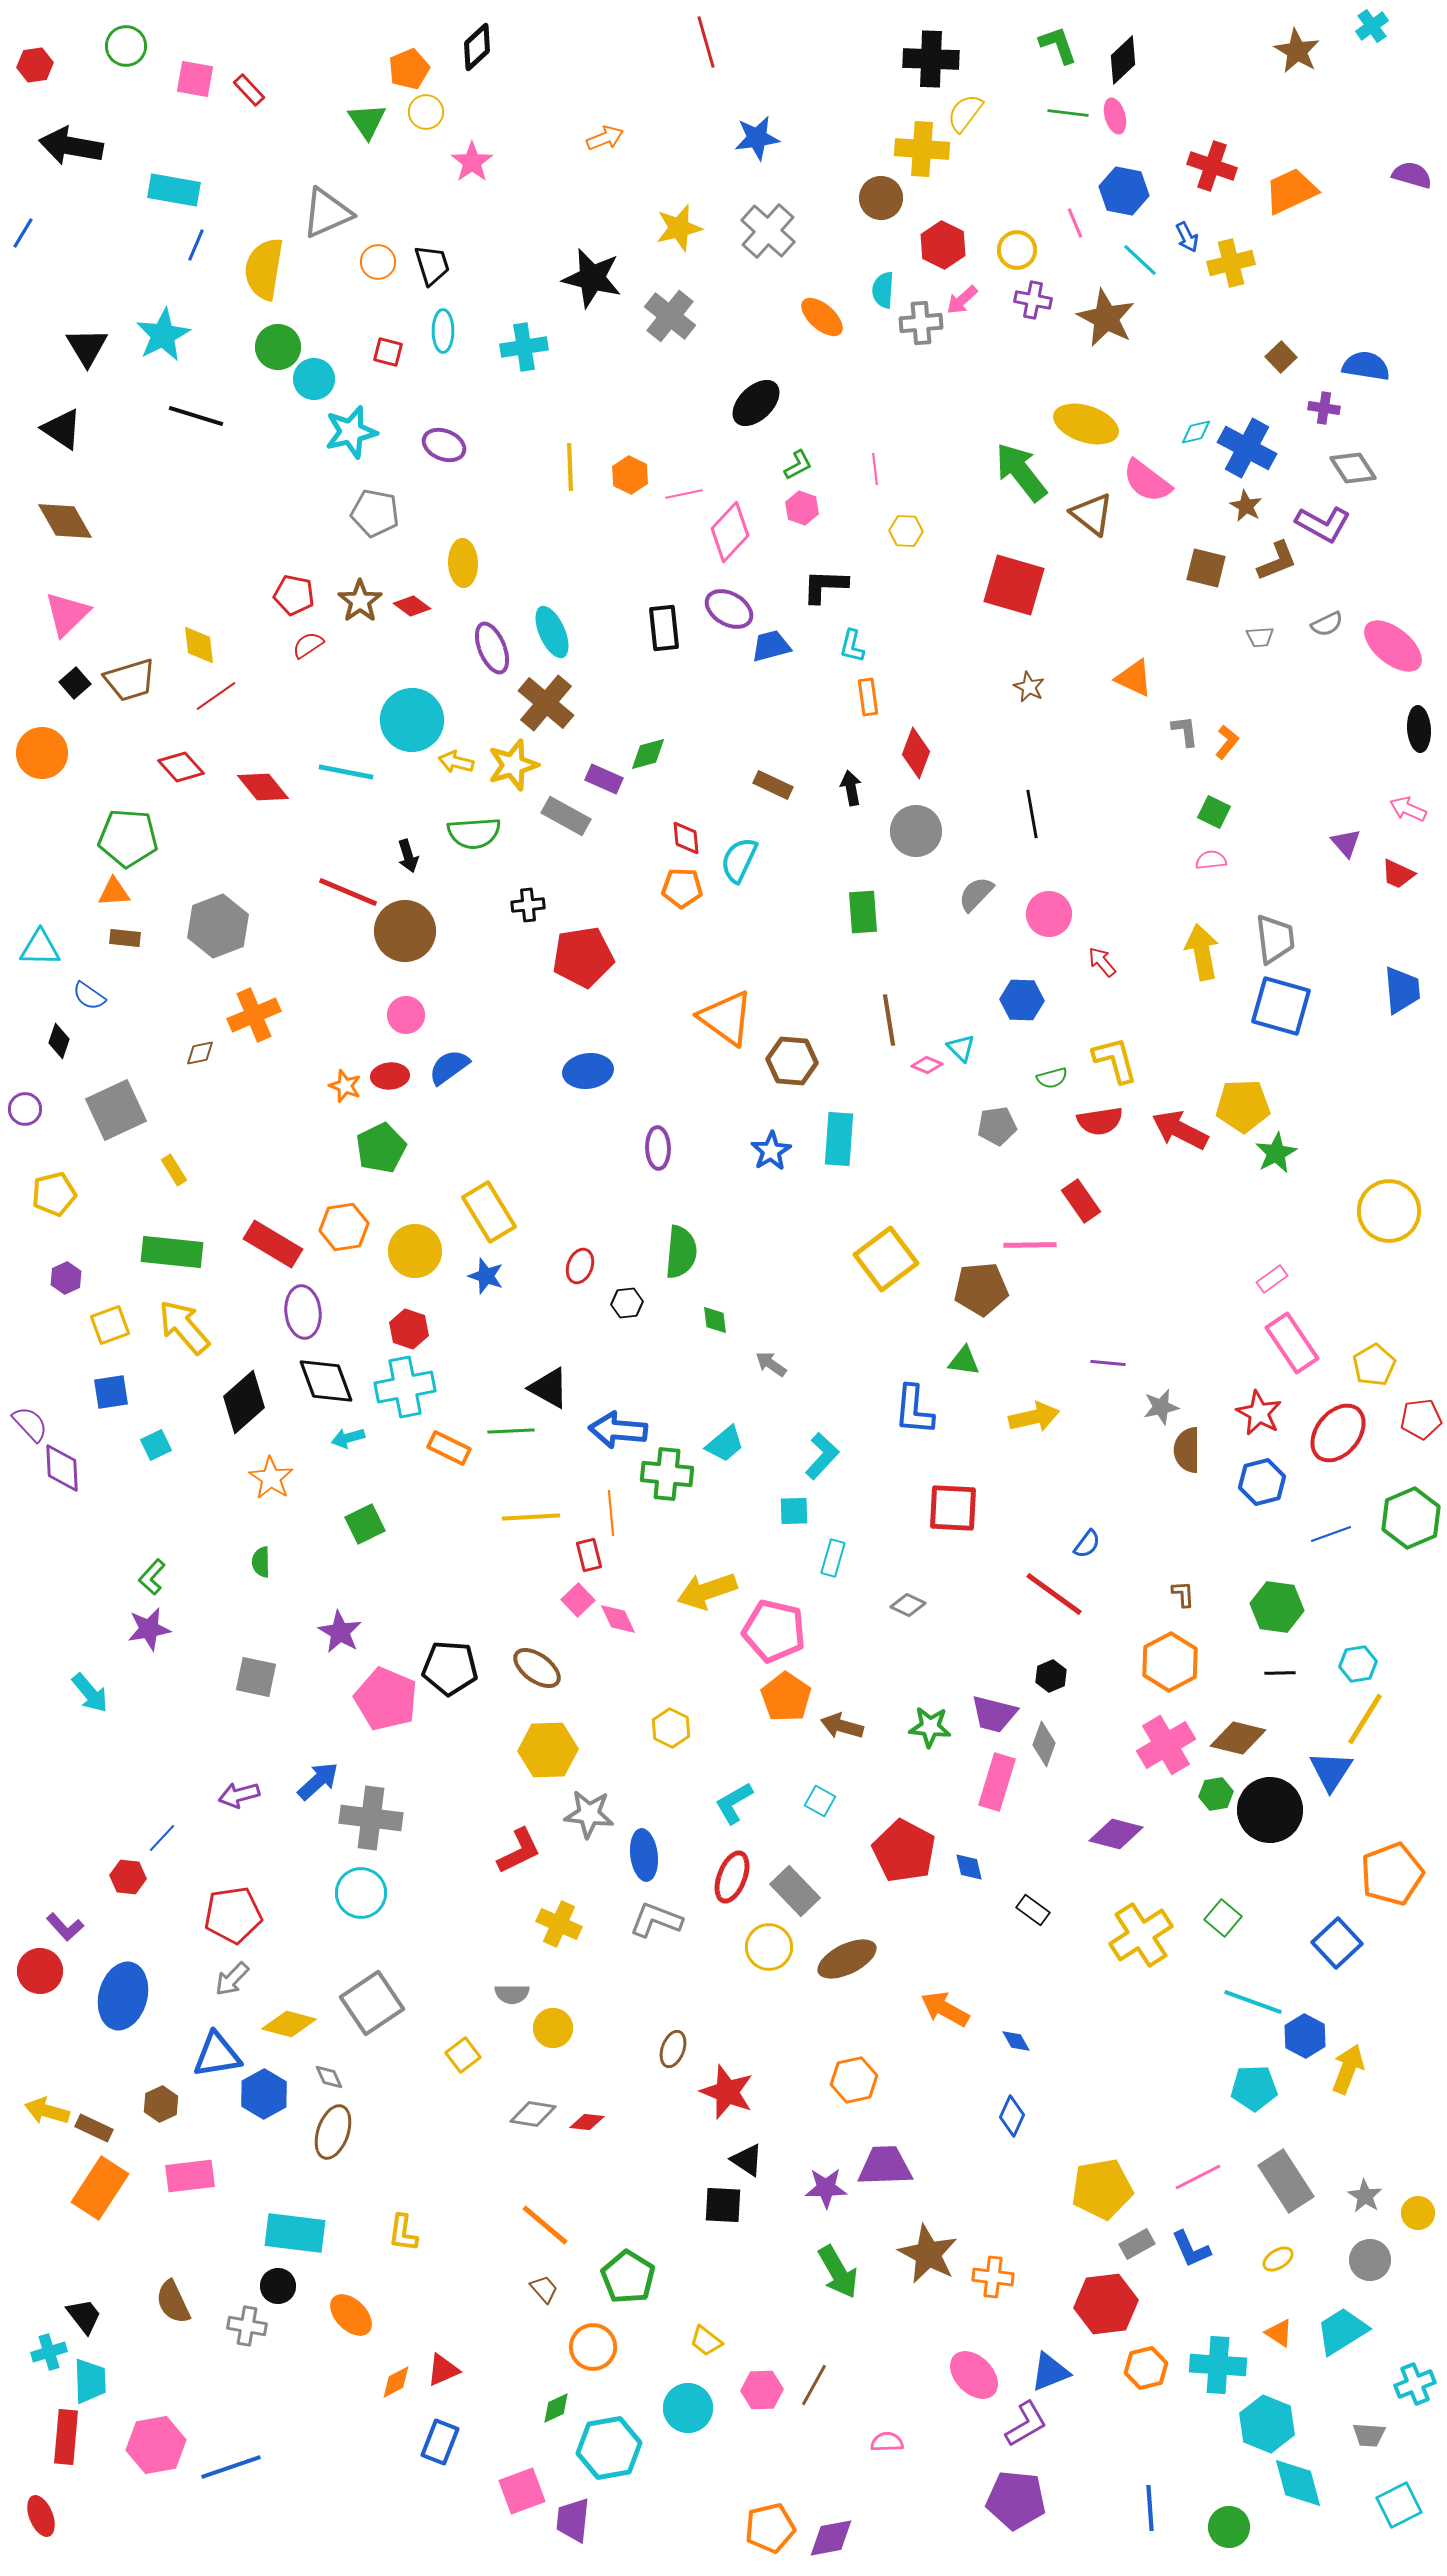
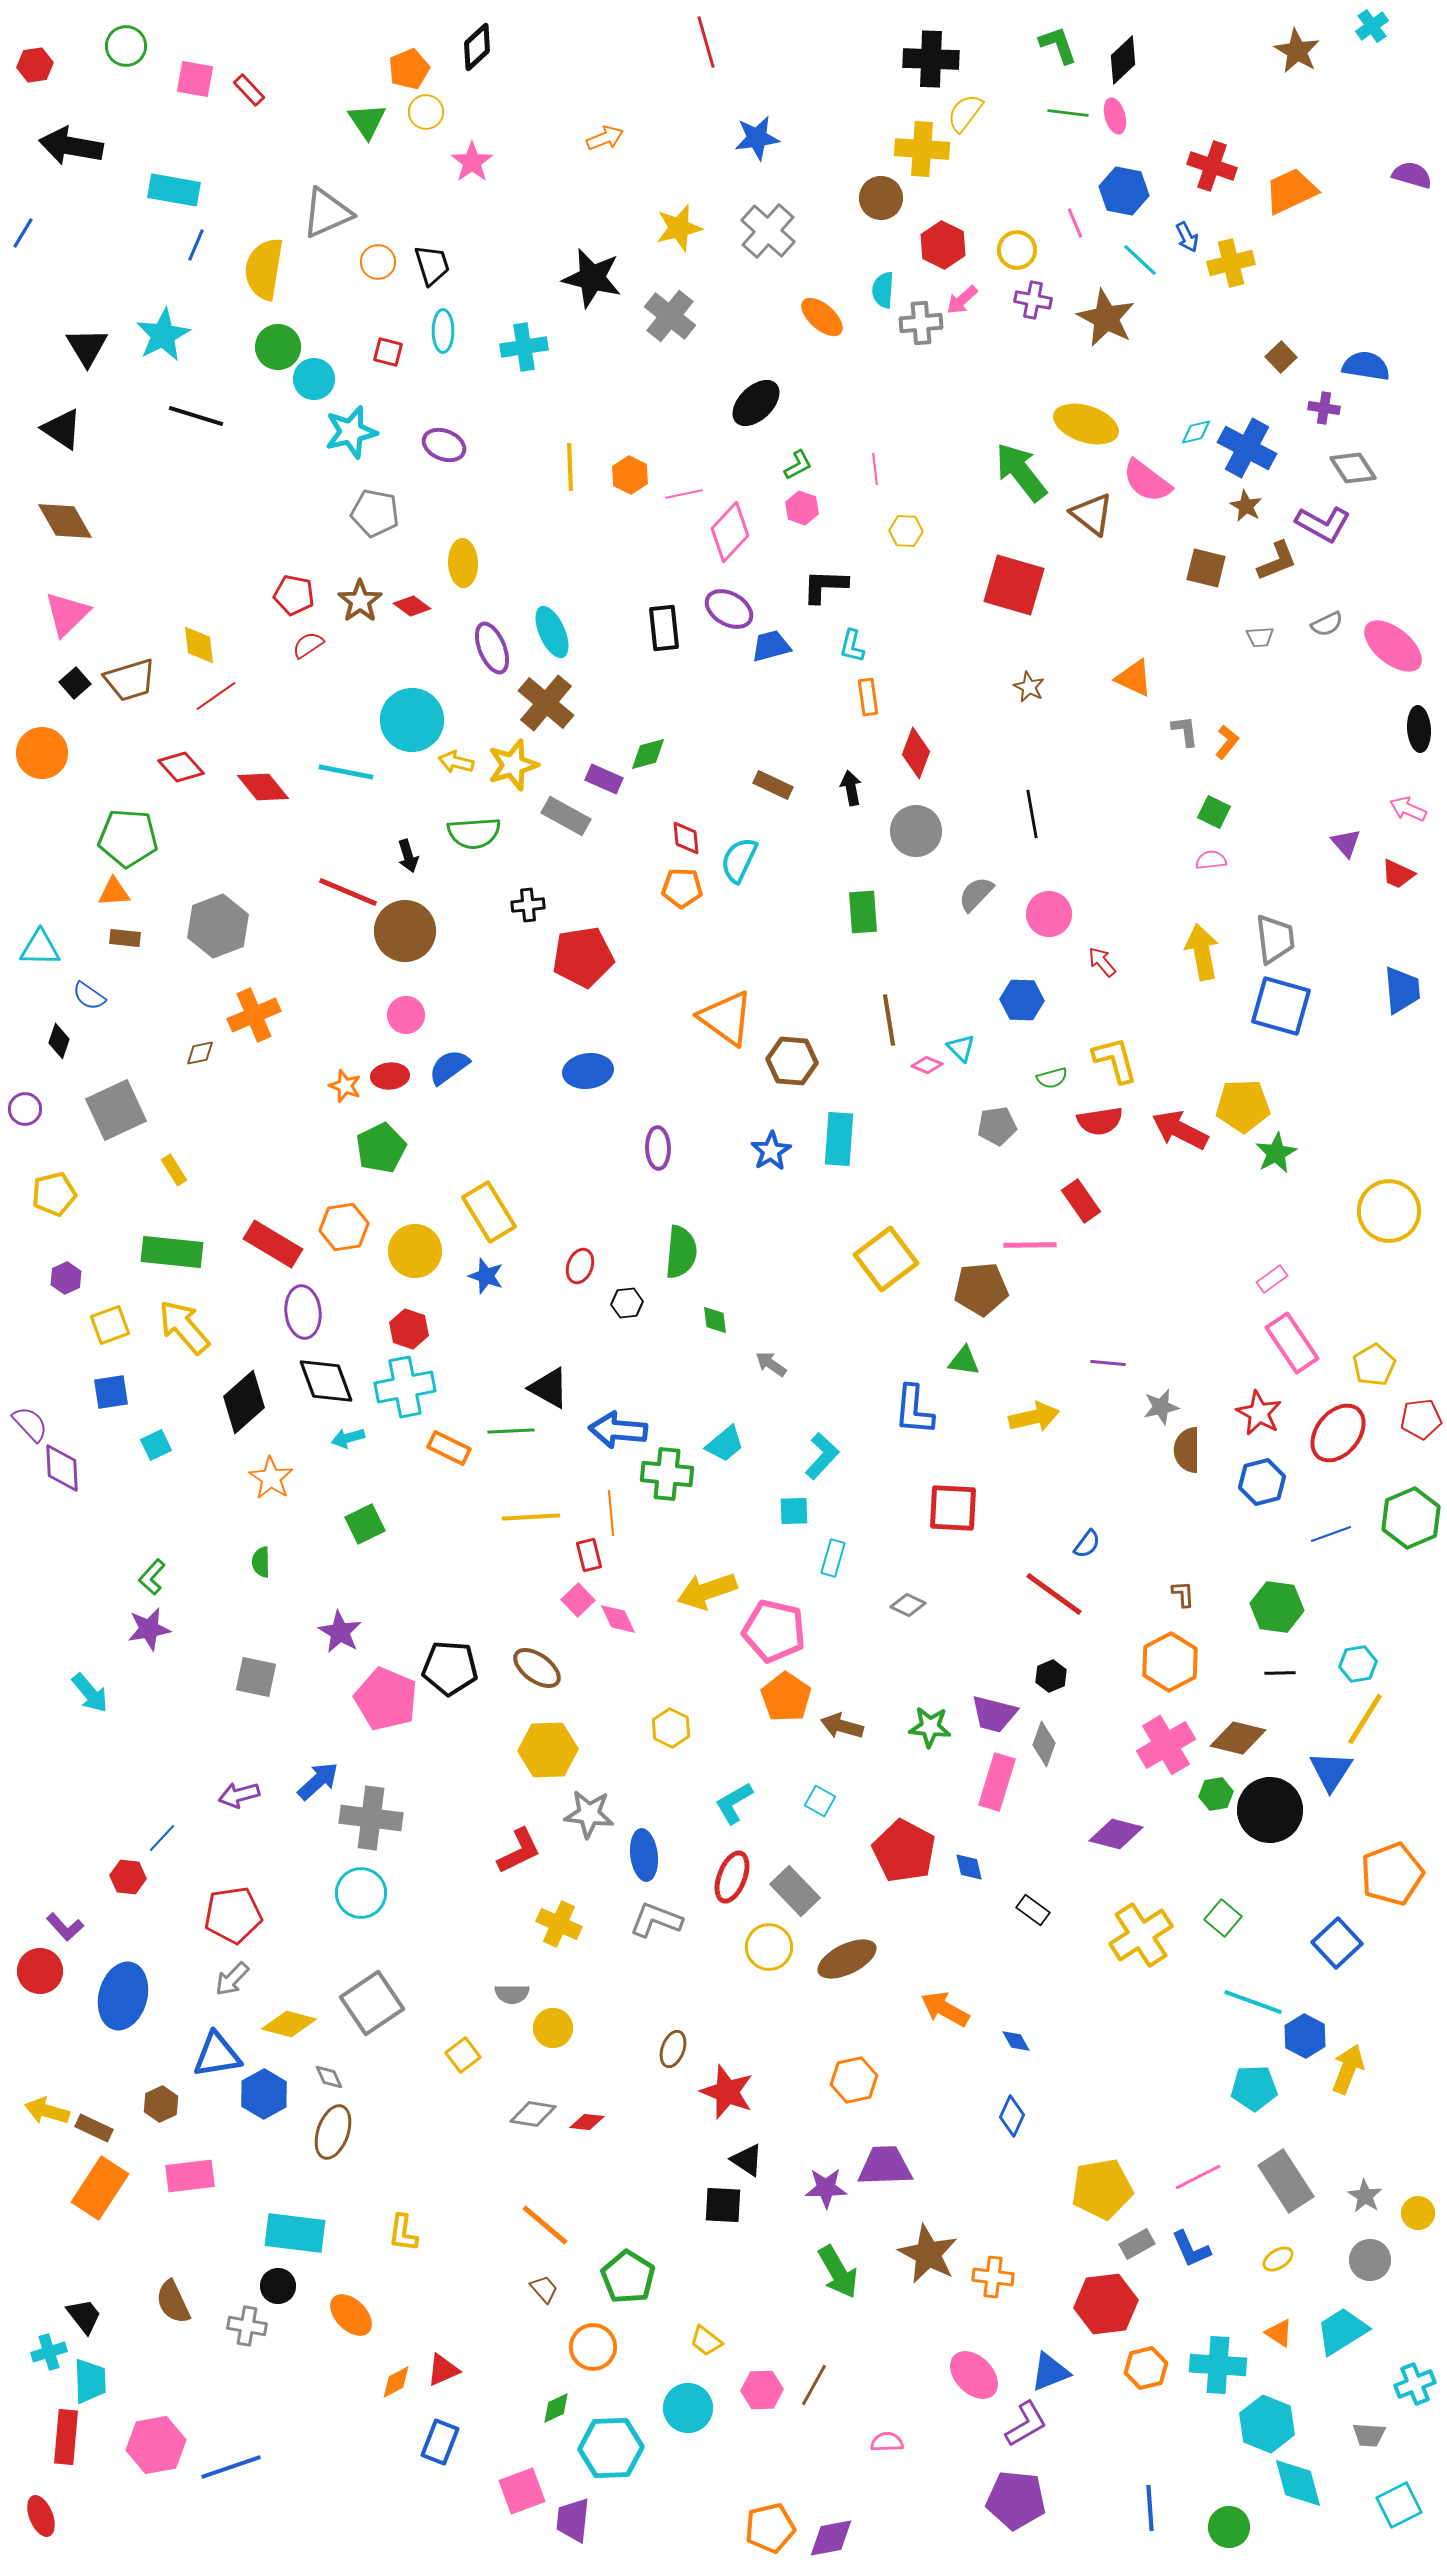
cyan hexagon at (609, 2448): moved 2 px right; rotated 8 degrees clockwise
